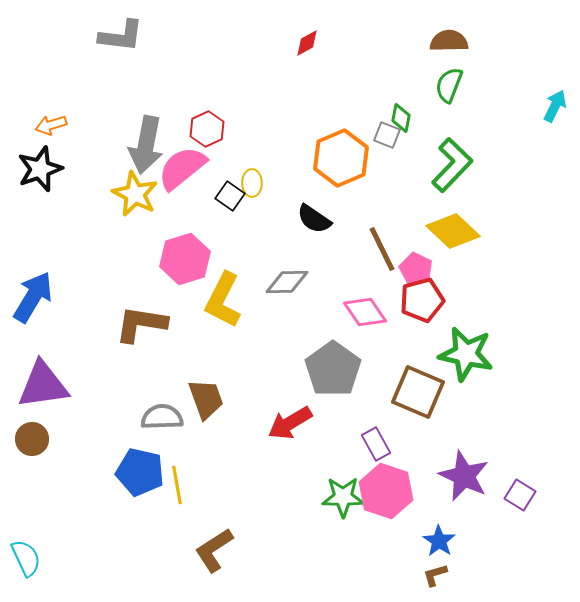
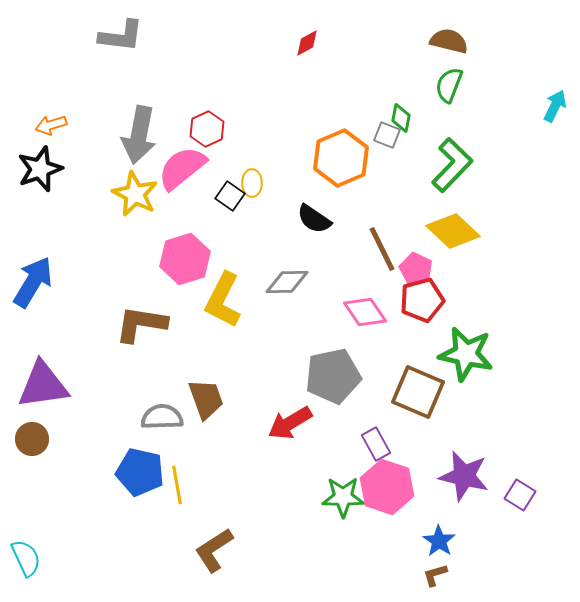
brown semicircle at (449, 41): rotated 15 degrees clockwise
gray arrow at (146, 145): moved 7 px left, 10 px up
blue arrow at (33, 297): moved 15 px up
gray pentagon at (333, 369): moved 7 px down; rotated 24 degrees clockwise
purple star at (464, 476): rotated 12 degrees counterclockwise
pink hexagon at (386, 491): moved 1 px right, 4 px up
